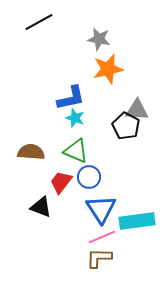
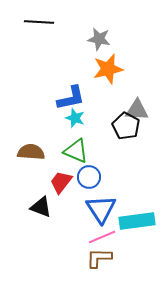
black line: rotated 32 degrees clockwise
